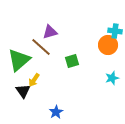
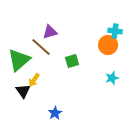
blue star: moved 1 px left, 1 px down
